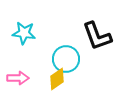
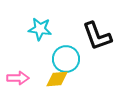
cyan star: moved 16 px right, 4 px up
yellow diamond: rotated 30 degrees clockwise
